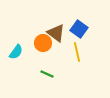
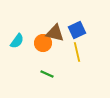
blue square: moved 2 px left, 1 px down; rotated 30 degrees clockwise
brown triangle: moved 1 px left; rotated 24 degrees counterclockwise
cyan semicircle: moved 1 px right, 11 px up
